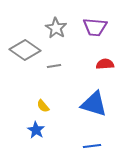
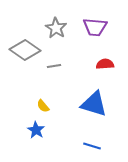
blue line: rotated 24 degrees clockwise
